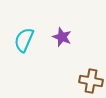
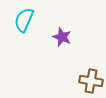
cyan semicircle: moved 20 px up
